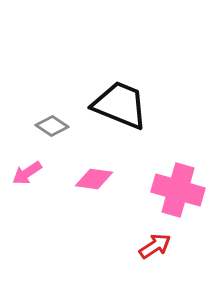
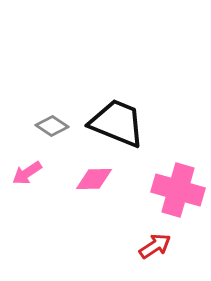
black trapezoid: moved 3 px left, 18 px down
pink diamond: rotated 9 degrees counterclockwise
